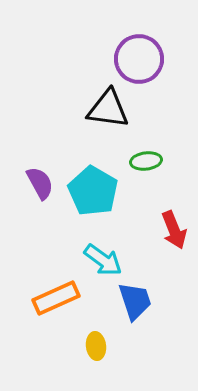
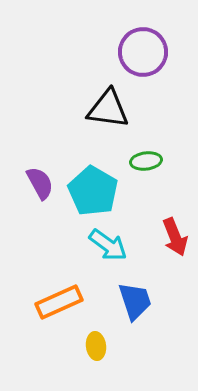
purple circle: moved 4 px right, 7 px up
red arrow: moved 1 px right, 7 px down
cyan arrow: moved 5 px right, 15 px up
orange rectangle: moved 3 px right, 4 px down
